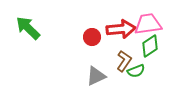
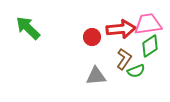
brown L-shape: moved 2 px up
gray triangle: rotated 20 degrees clockwise
